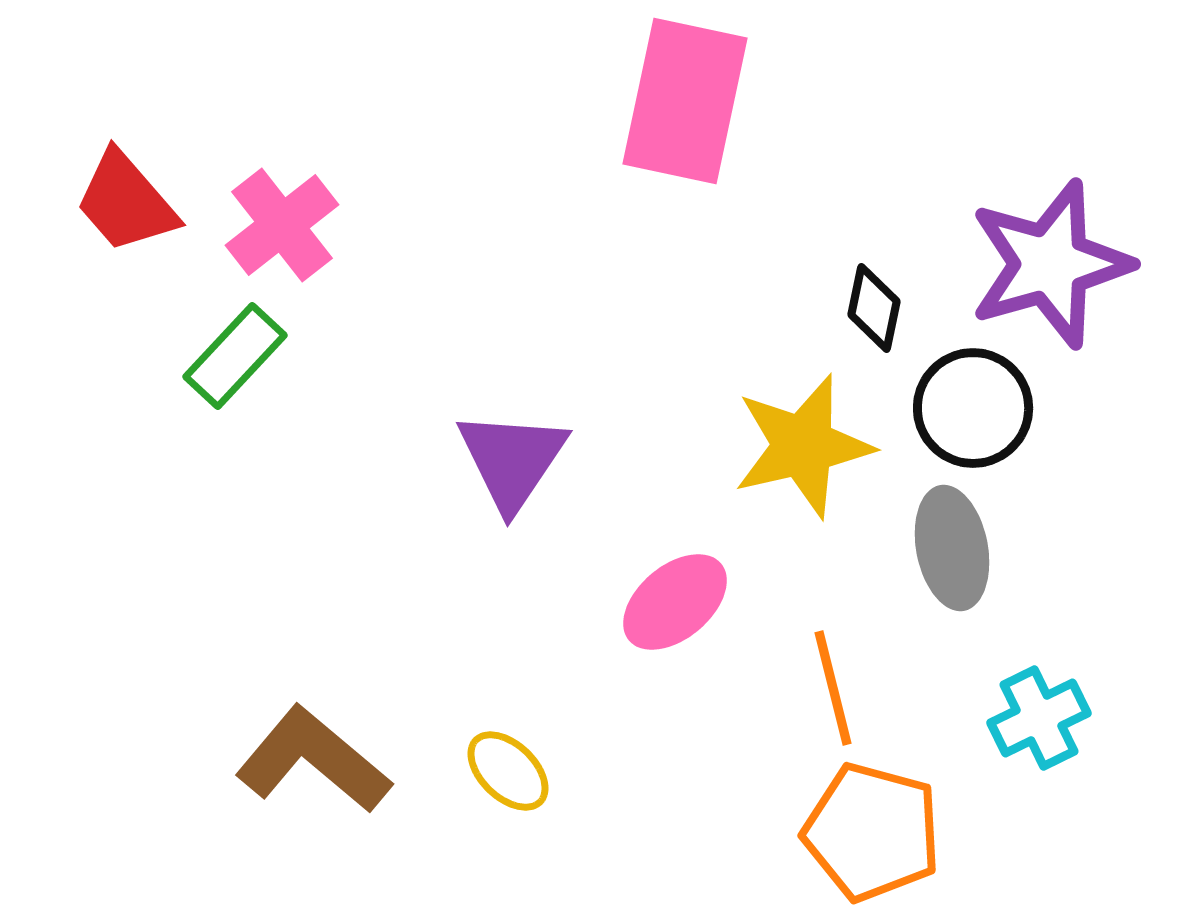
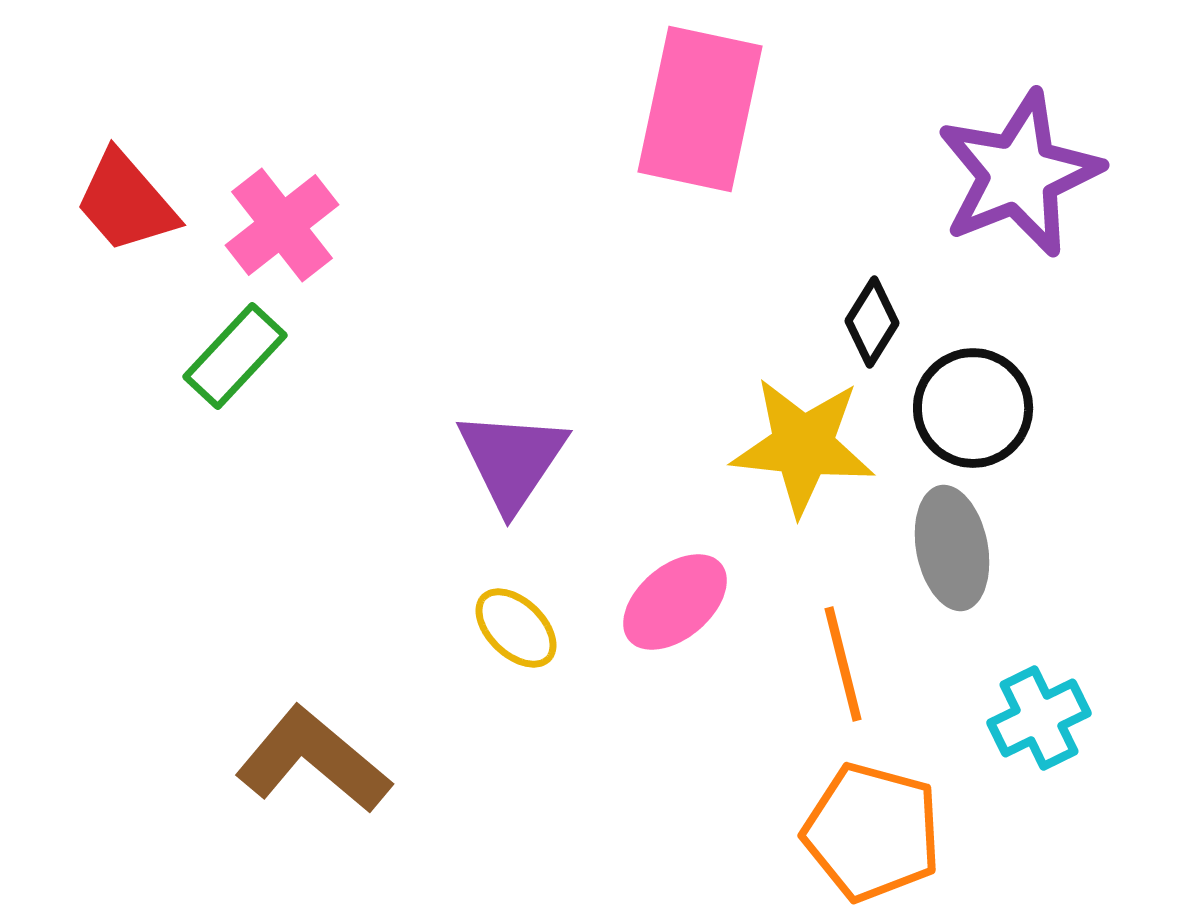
pink rectangle: moved 15 px right, 8 px down
purple star: moved 31 px left, 90 px up; rotated 6 degrees counterclockwise
black diamond: moved 2 px left, 14 px down; rotated 20 degrees clockwise
yellow star: rotated 19 degrees clockwise
orange line: moved 10 px right, 24 px up
yellow ellipse: moved 8 px right, 143 px up
